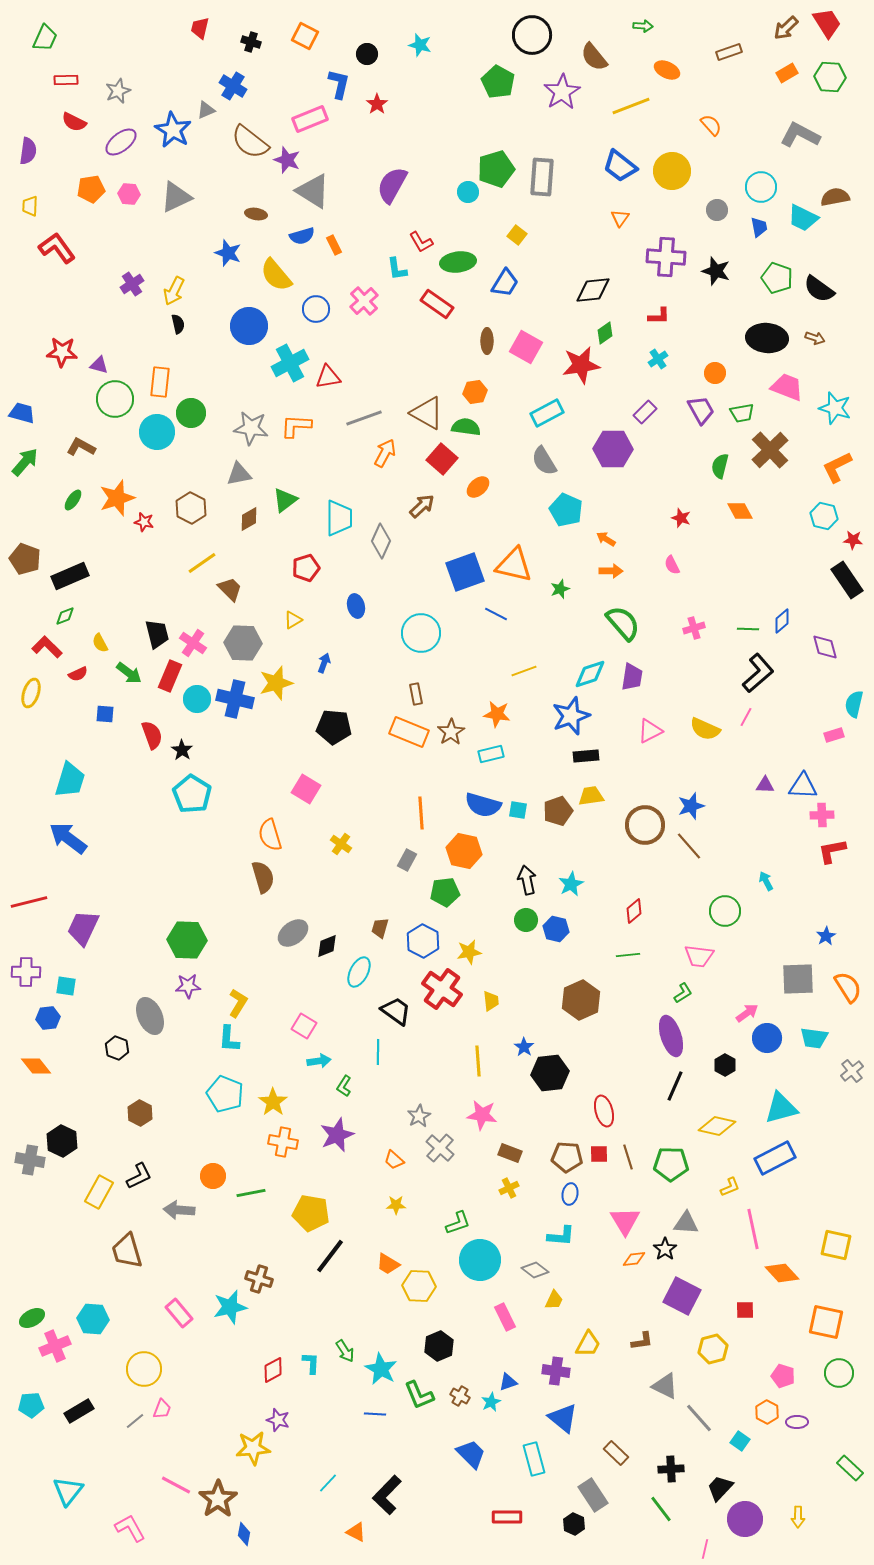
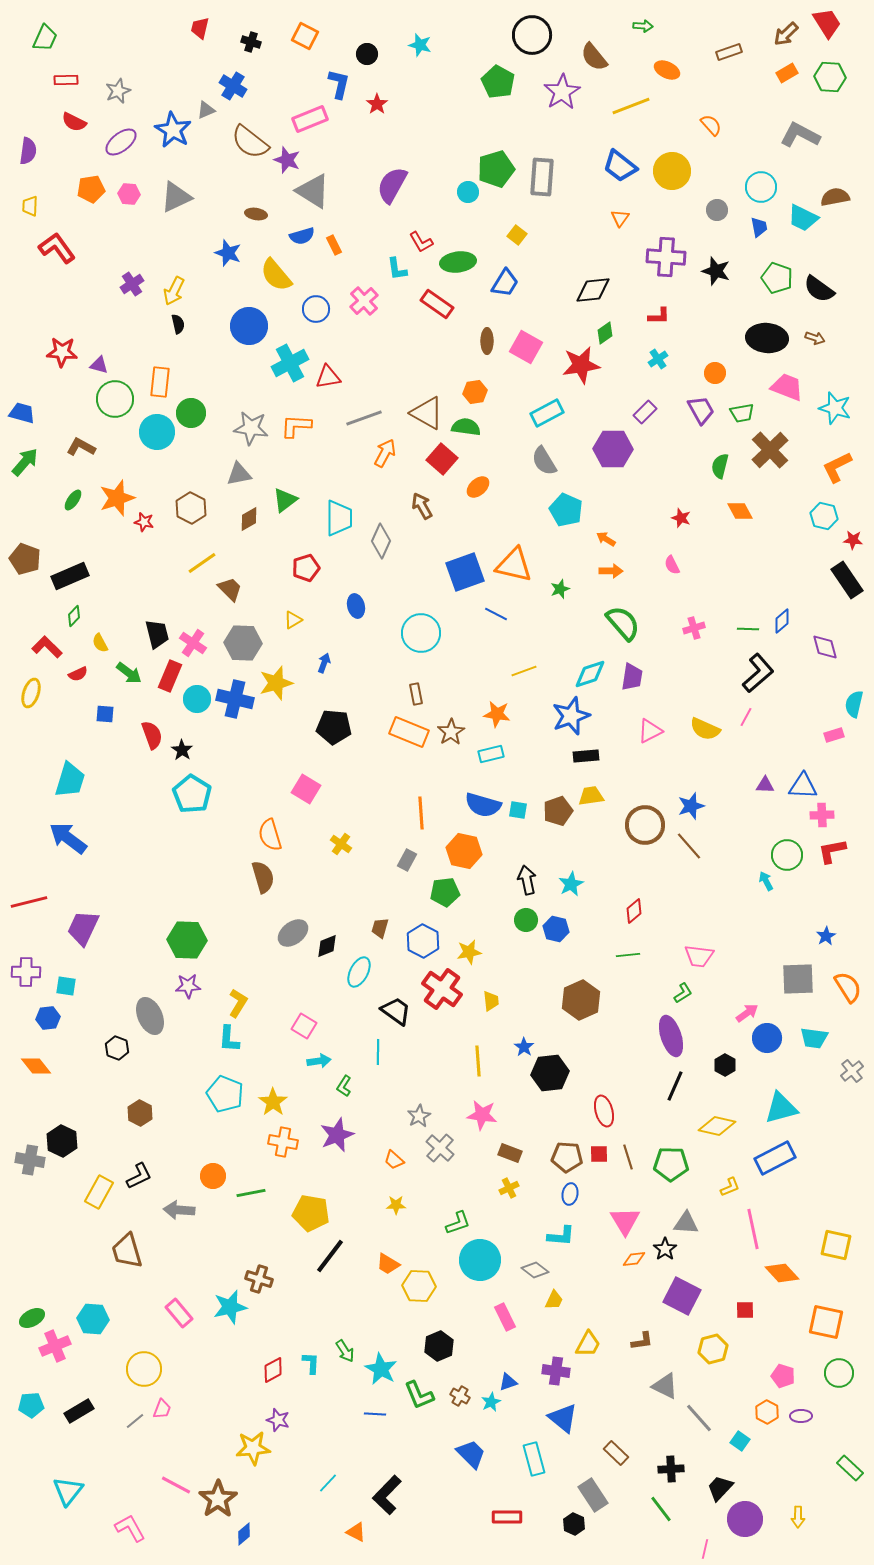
brown arrow at (786, 28): moved 6 px down
brown arrow at (422, 506): rotated 76 degrees counterclockwise
green diamond at (65, 616): moved 9 px right; rotated 25 degrees counterclockwise
green circle at (725, 911): moved 62 px right, 56 px up
purple ellipse at (797, 1422): moved 4 px right, 6 px up
blue diamond at (244, 1534): rotated 40 degrees clockwise
